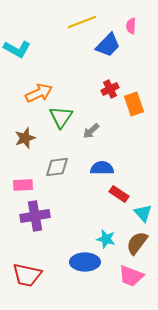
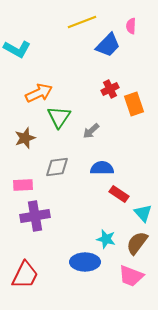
green triangle: moved 2 px left
red trapezoid: moved 2 px left; rotated 76 degrees counterclockwise
